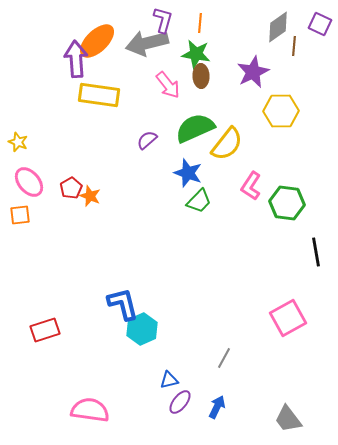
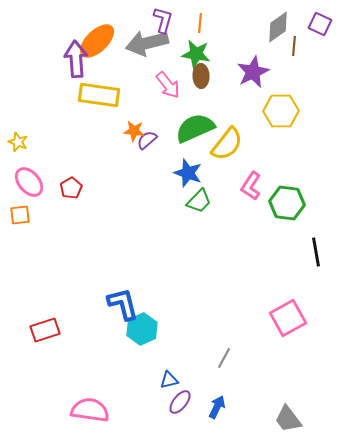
orange star: moved 44 px right, 65 px up; rotated 15 degrees counterclockwise
